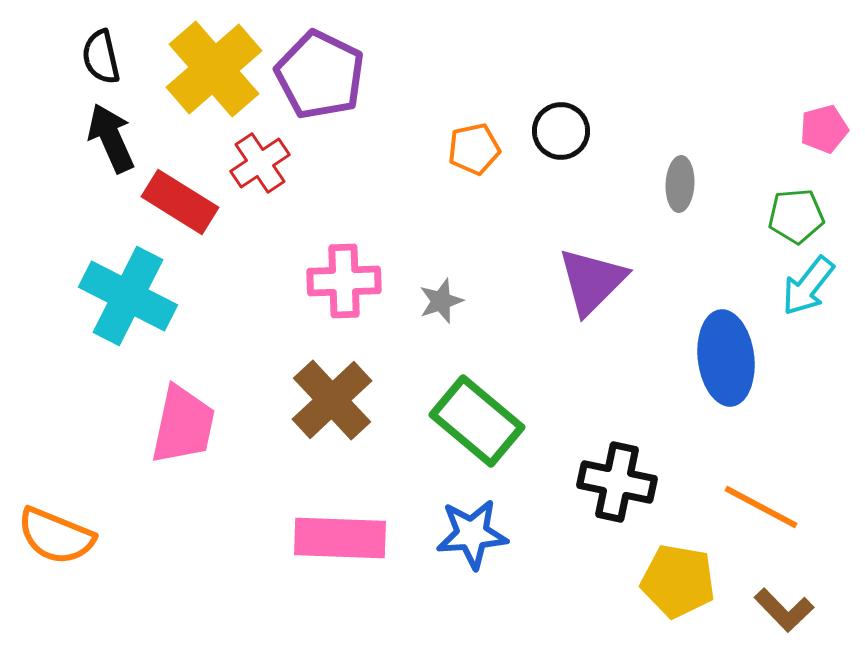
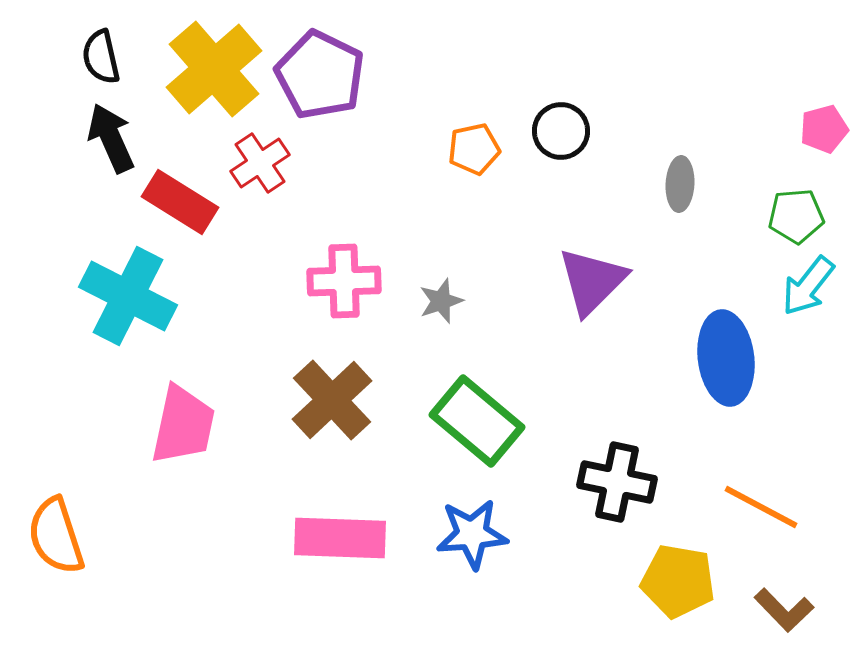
orange semicircle: rotated 50 degrees clockwise
